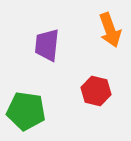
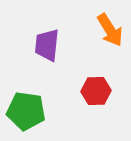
orange arrow: rotated 12 degrees counterclockwise
red hexagon: rotated 16 degrees counterclockwise
